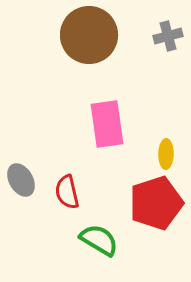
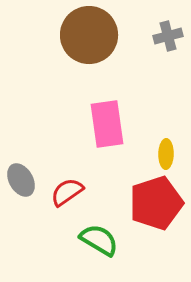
red semicircle: rotated 68 degrees clockwise
